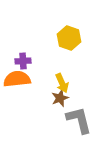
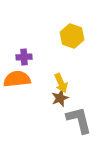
yellow hexagon: moved 3 px right, 2 px up
purple cross: moved 1 px right, 4 px up
yellow arrow: moved 1 px left
